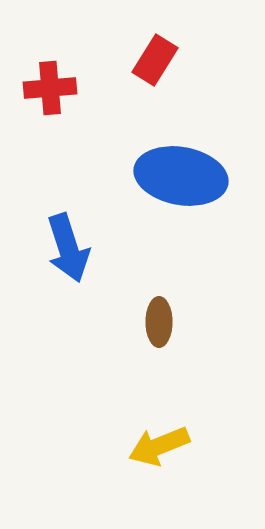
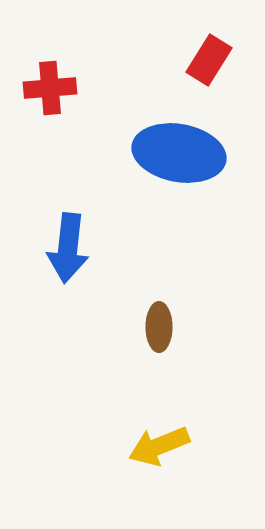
red rectangle: moved 54 px right
blue ellipse: moved 2 px left, 23 px up
blue arrow: rotated 24 degrees clockwise
brown ellipse: moved 5 px down
